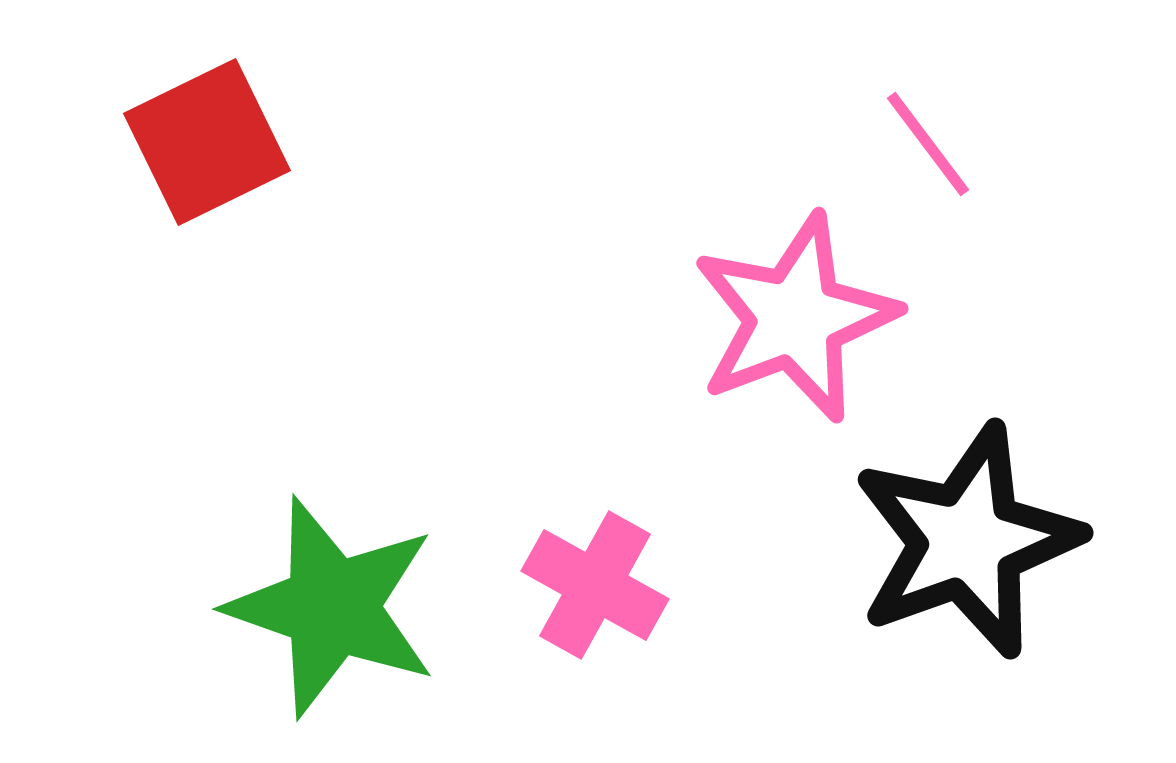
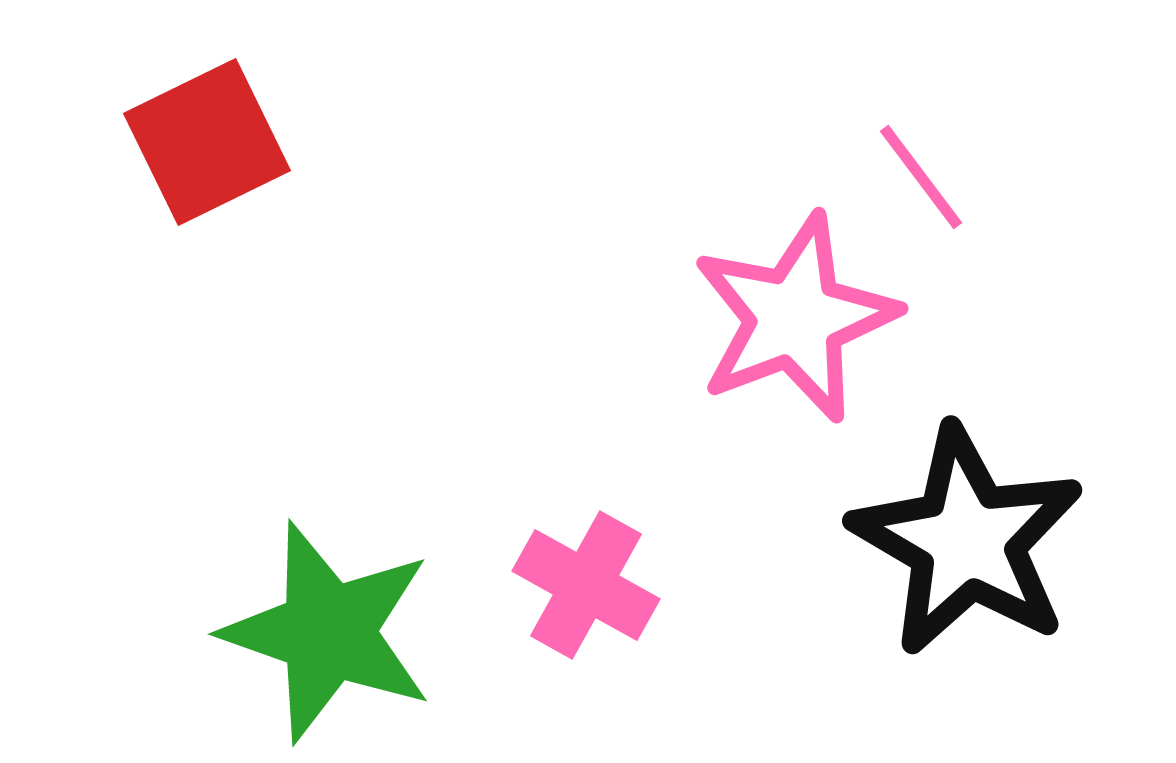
pink line: moved 7 px left, 33 px down
black star: rotated 22 degrees counterclockwise
pink cross: moved 9 px left
green star: moved 4 px left, 25 px down
